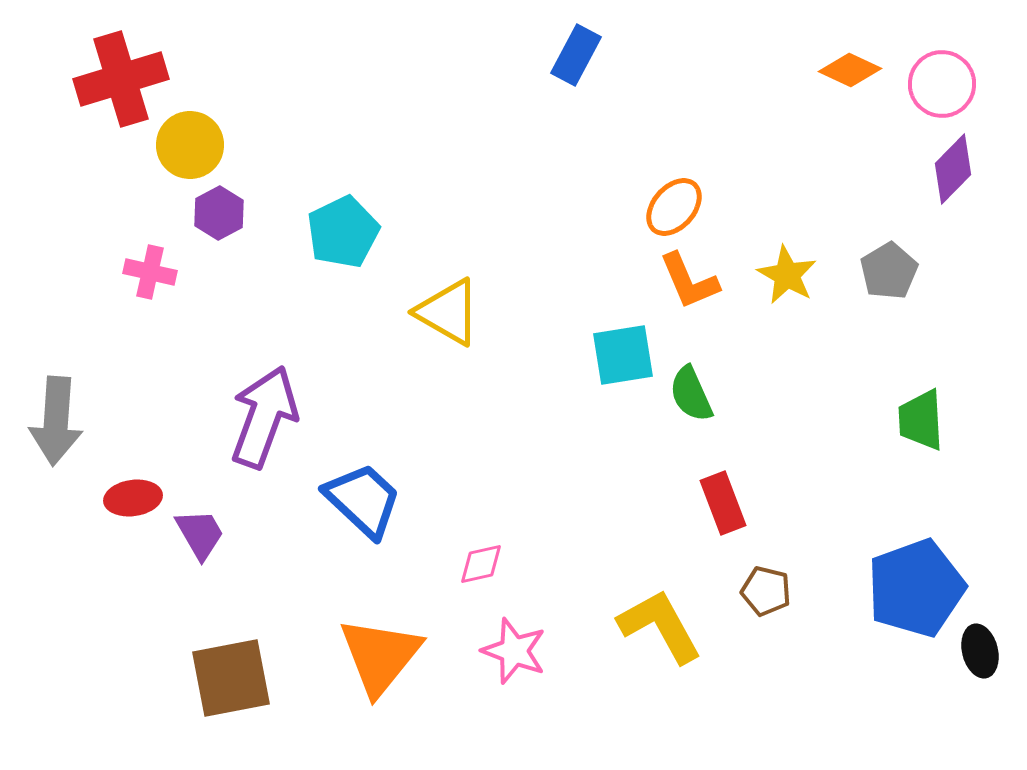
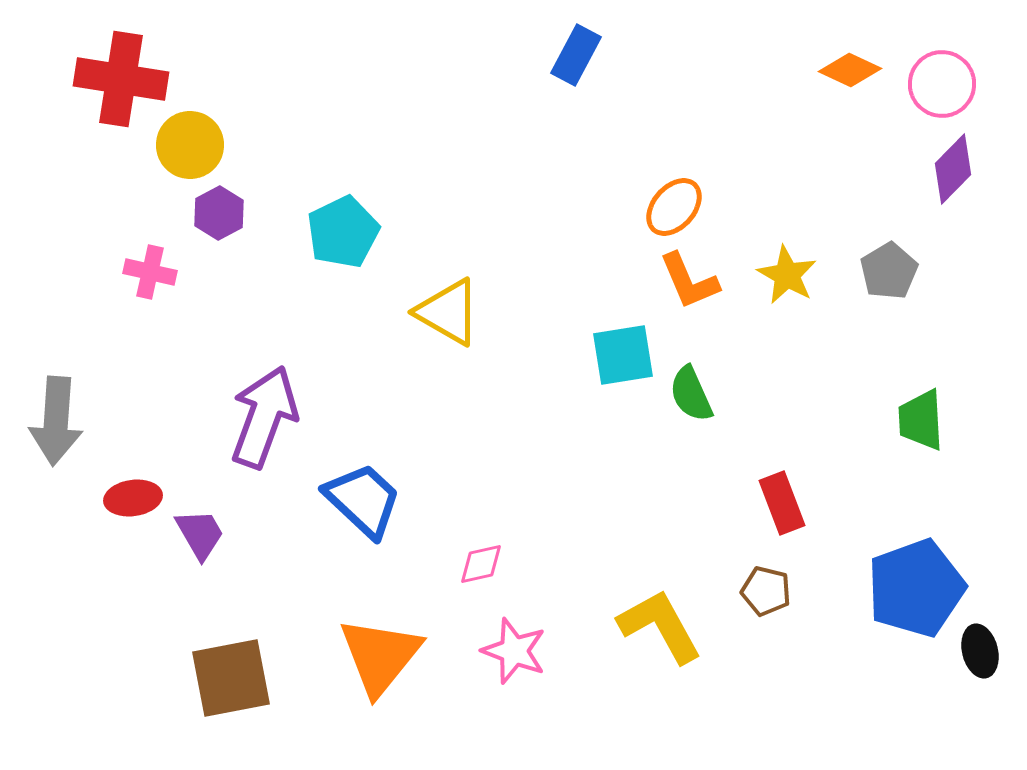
red cross: rotated 26 degrees clockwise
red rectangle: moved 59 px right
